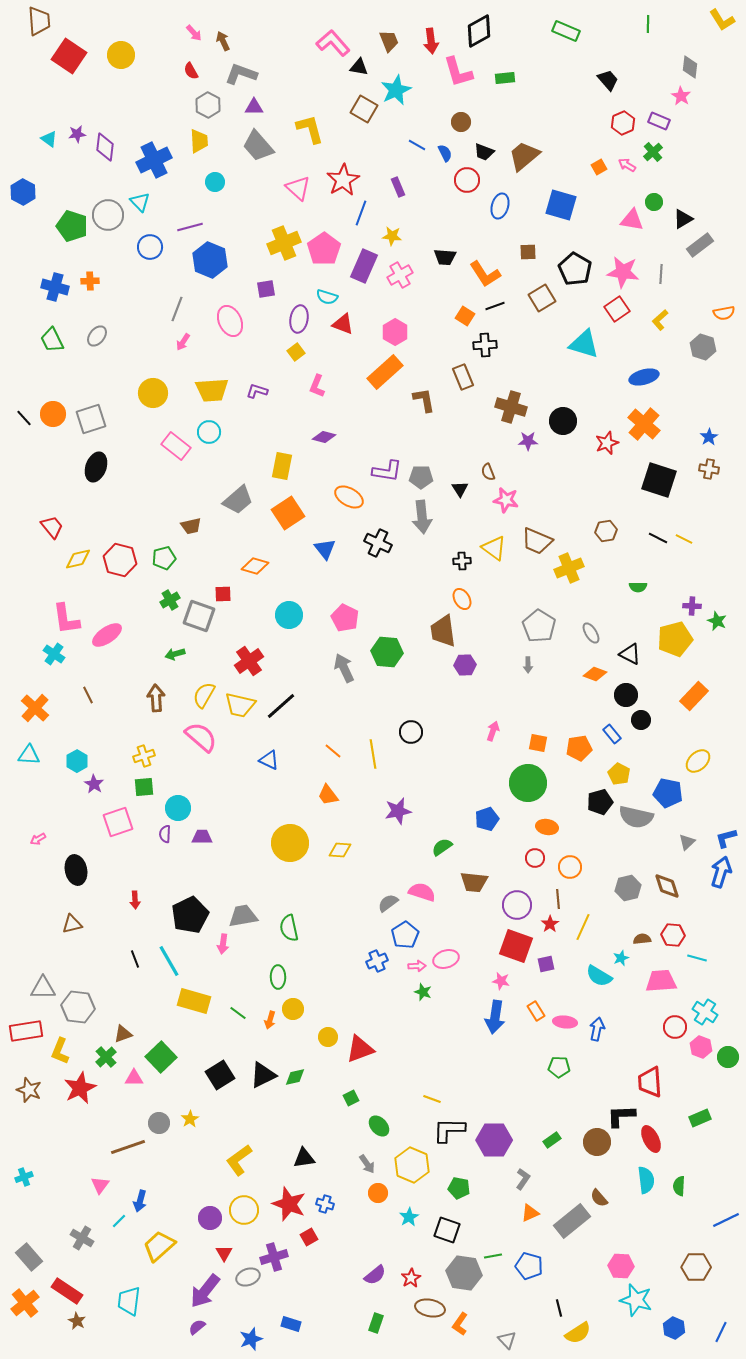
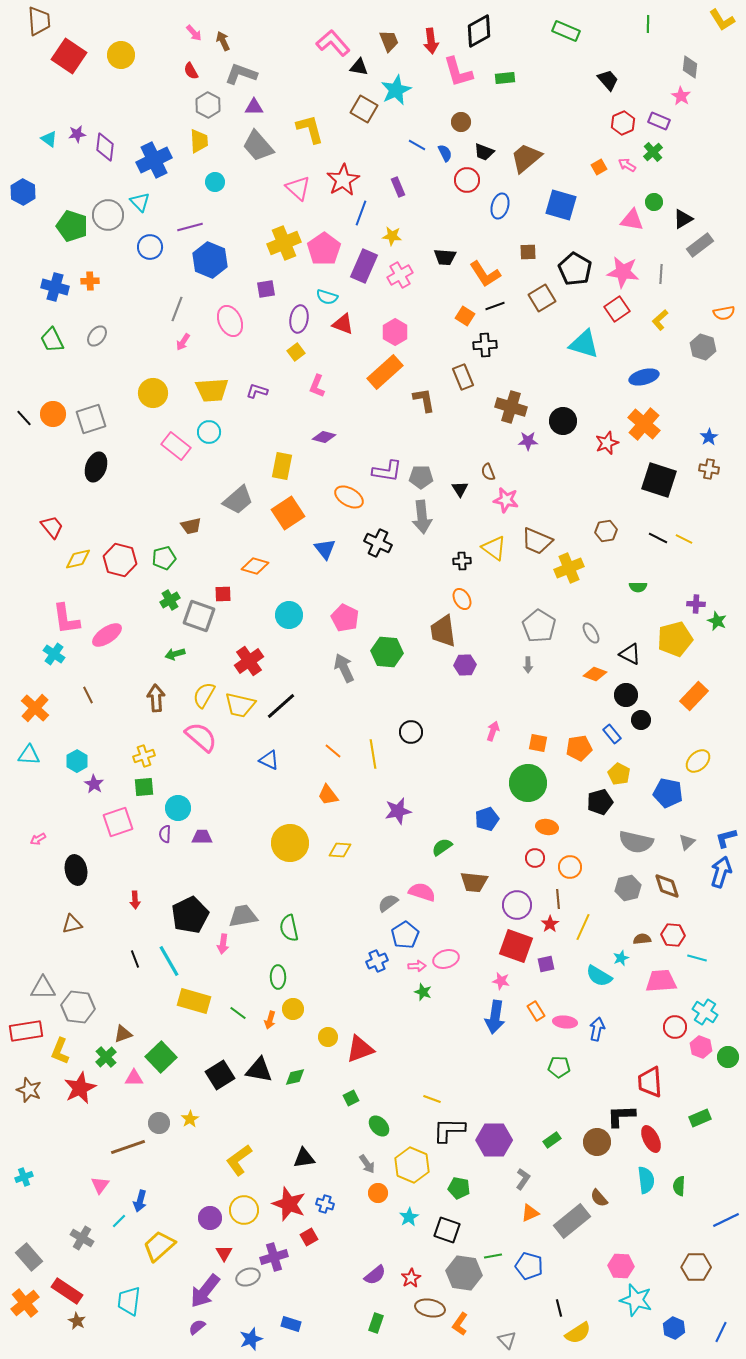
brown trapezoid at (524, 156): moved 2 px right, 2 px down
purple cross at (692, 606): moved 4 px right, 2 px up
gray semicircle at (636, 817): moved 25 px down
black triangle at (263, 1075): moved 4 px left, 5 px up; rotated 36 degrees clockwise
